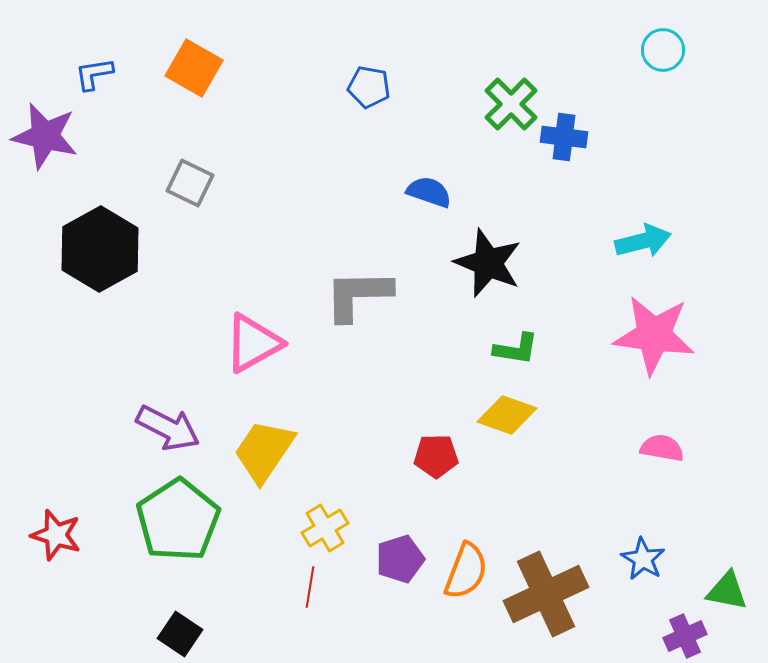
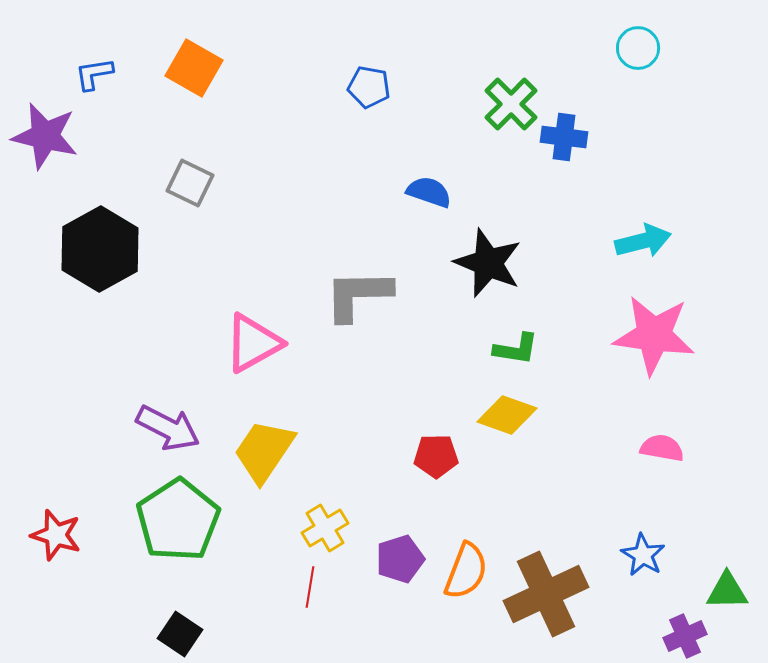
cyan circle: moved 25 px left, 2 px up
blue star: moved 4 px up
green triangle: rotated 12 degrees counterclockwise
